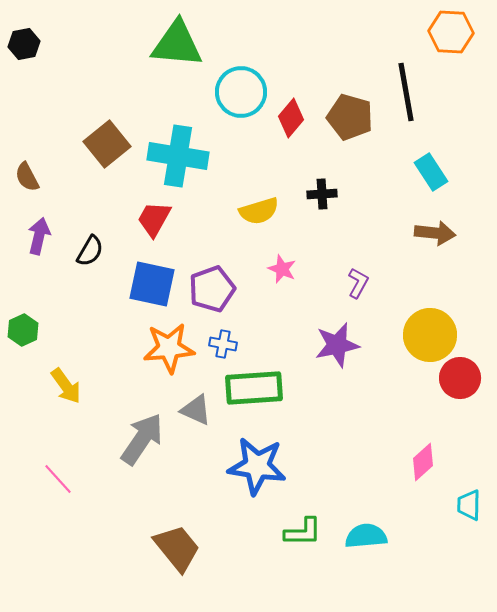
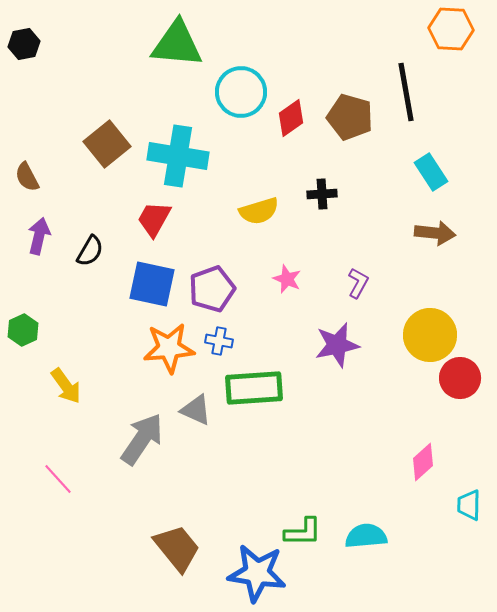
orange hexagon: moved 3 px up
red diamond: rotated 15 degrees clockwise
pink star: moved 5 px right, 10 px down
blue cross: moved 4 px left, 3 px up
blue star: moved 107 px down
